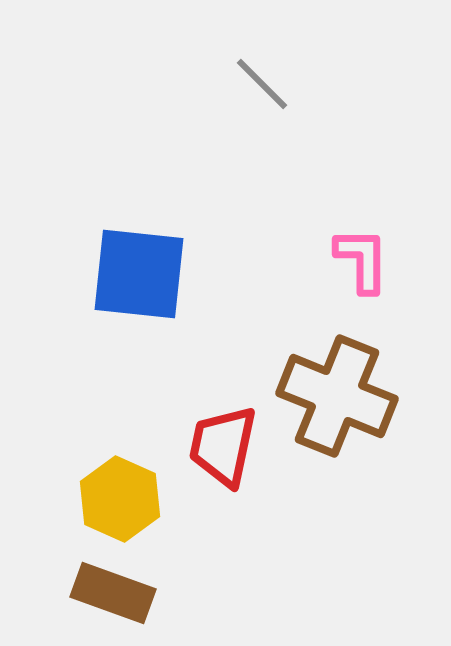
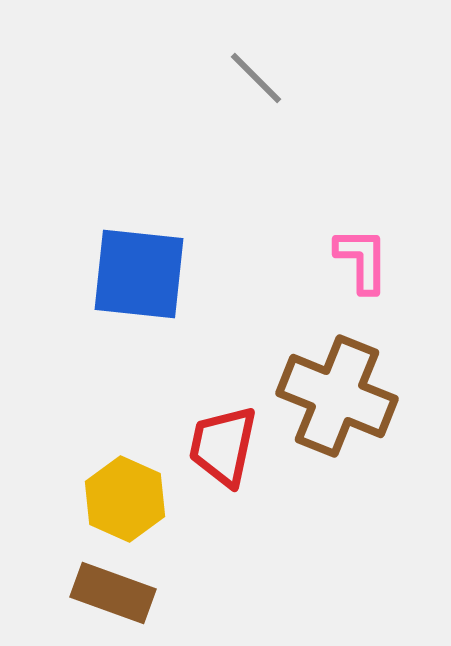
gray line: moved 6 px left, 6 px up
yellow hexagon: moved 5 px right
